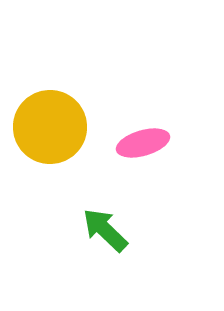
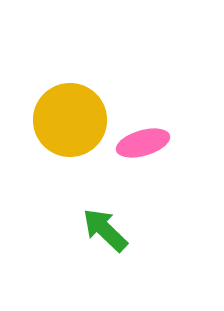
yellow circle: moved 20 px right, 7 px up
